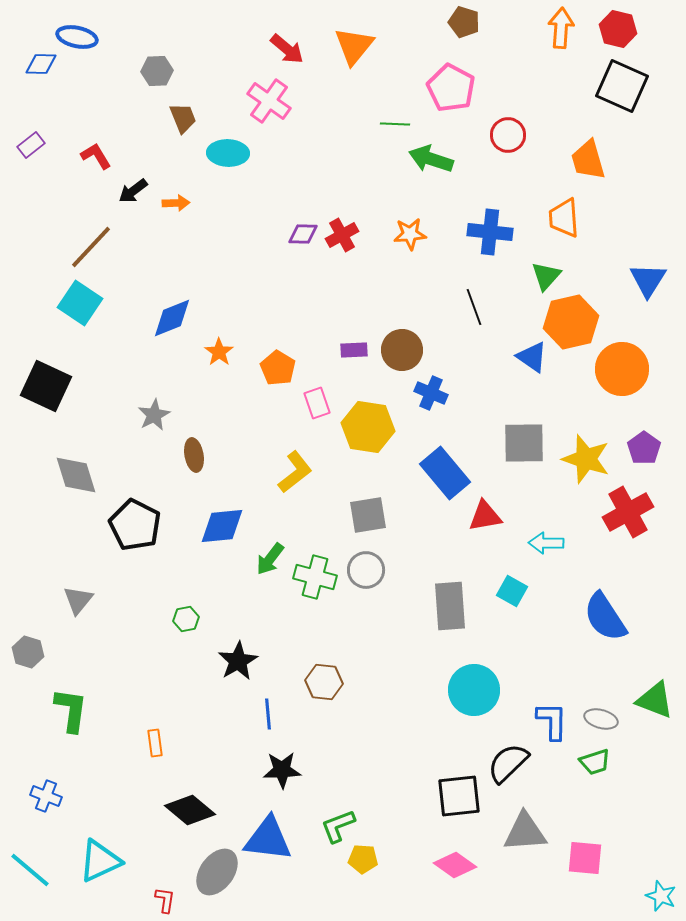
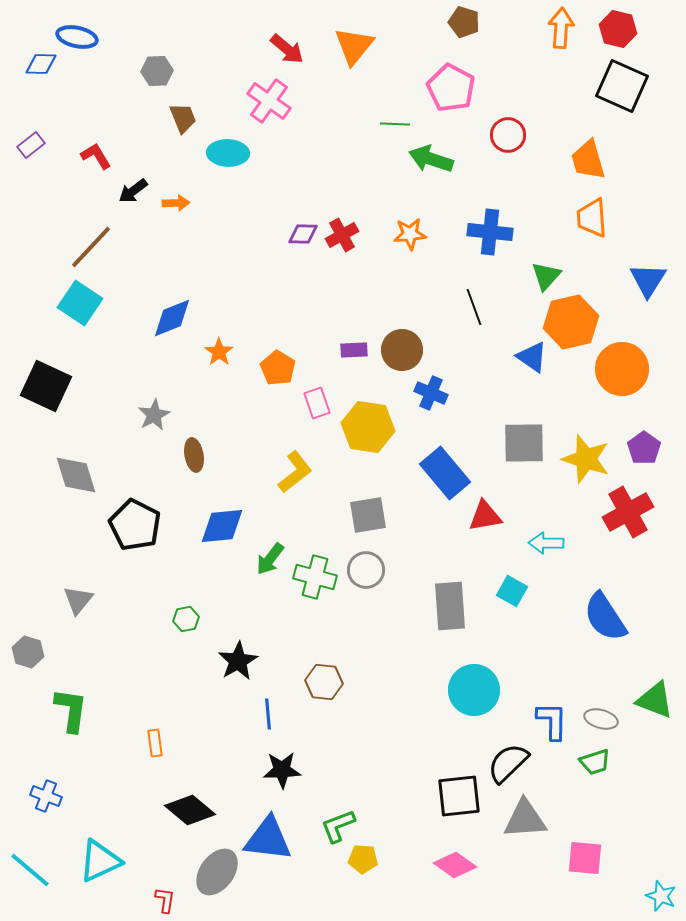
orange trapezoid at (564, 218): moved 28 px right
gray triangle at (525, 832): moved 13 px up
